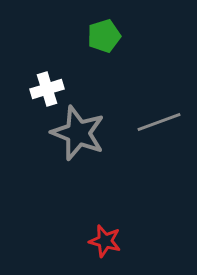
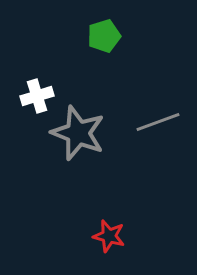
white cross: moved 10 px left, 7 px down
gray line: moved 1 px left
red star: moved 4 px right, 5 px up
